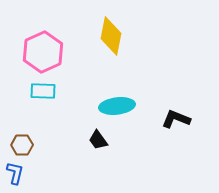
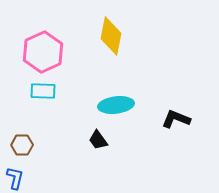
cyan ellipse: moved 1 px left, 1 px up
blue L-shape: moved 5 px down
